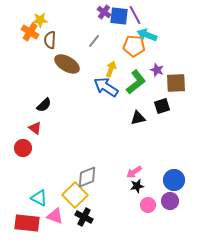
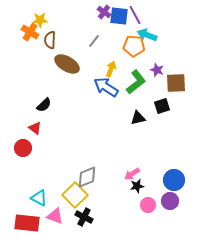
pink arrow: moved 2 px left, 2 px down
